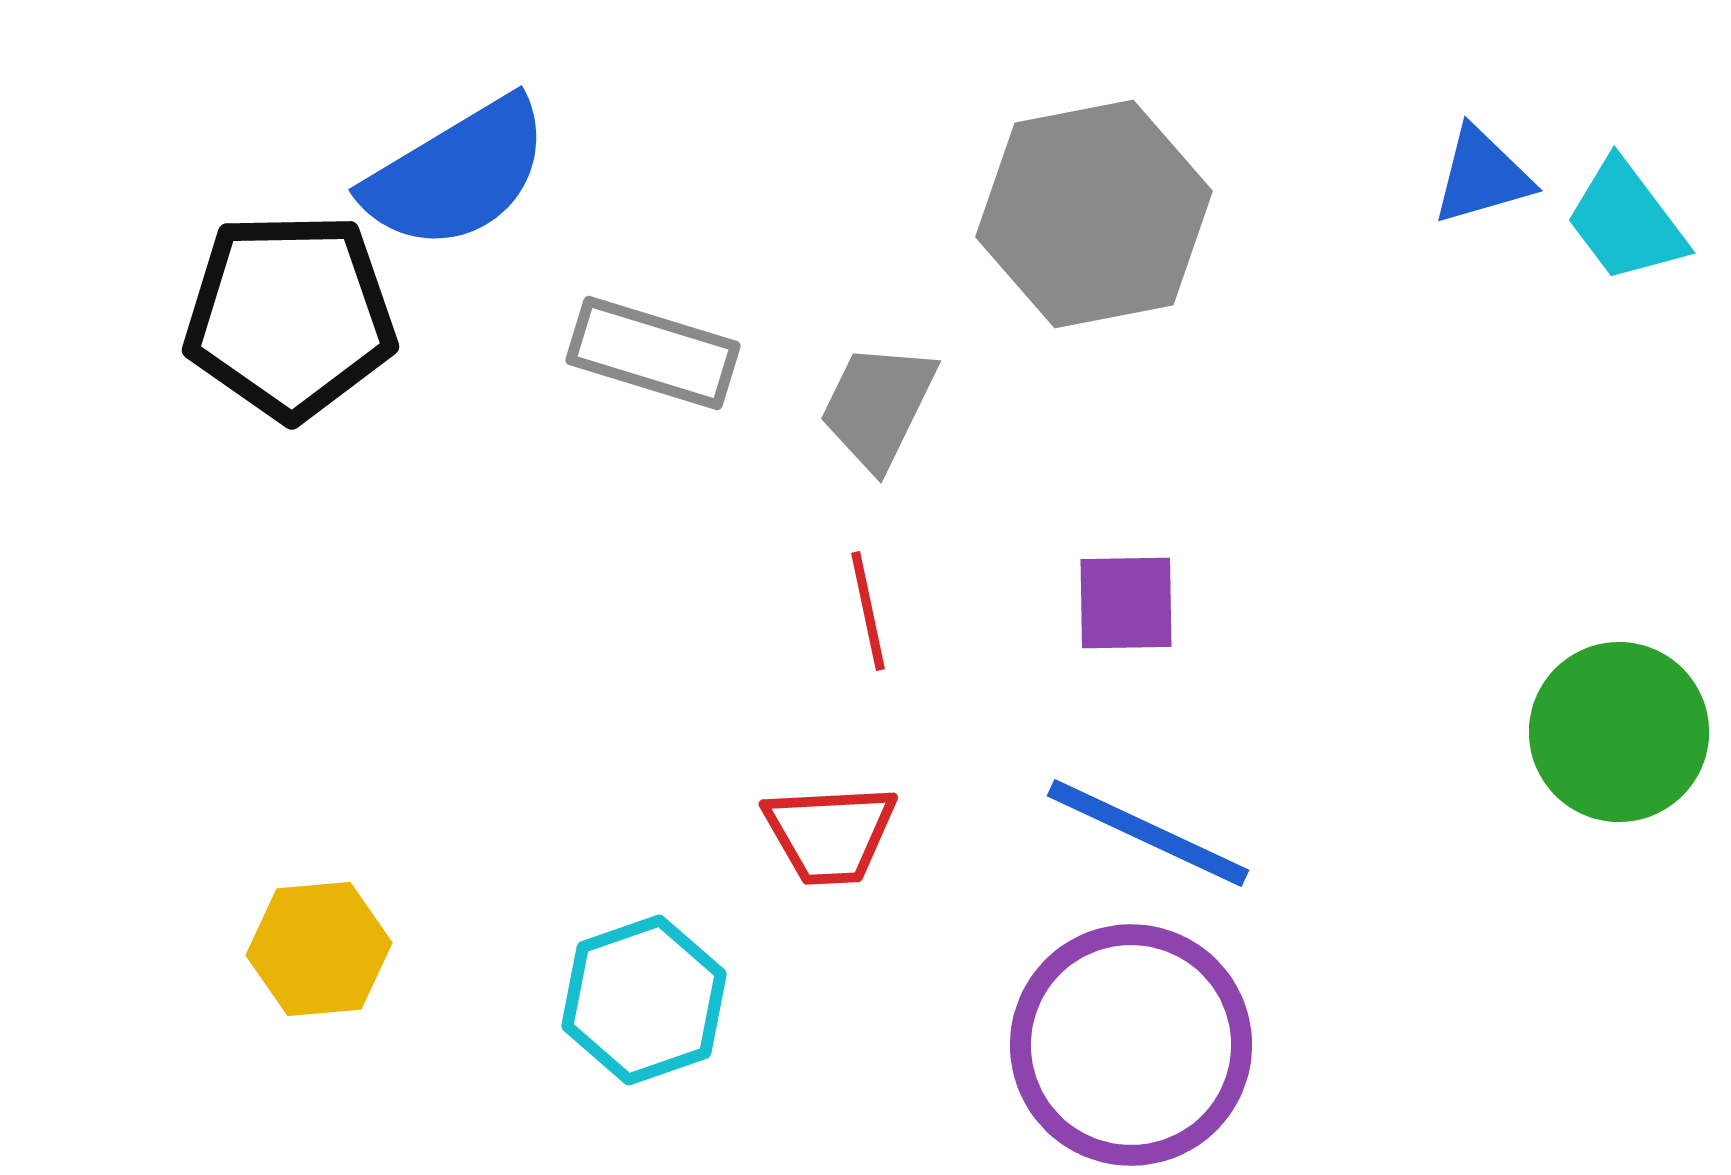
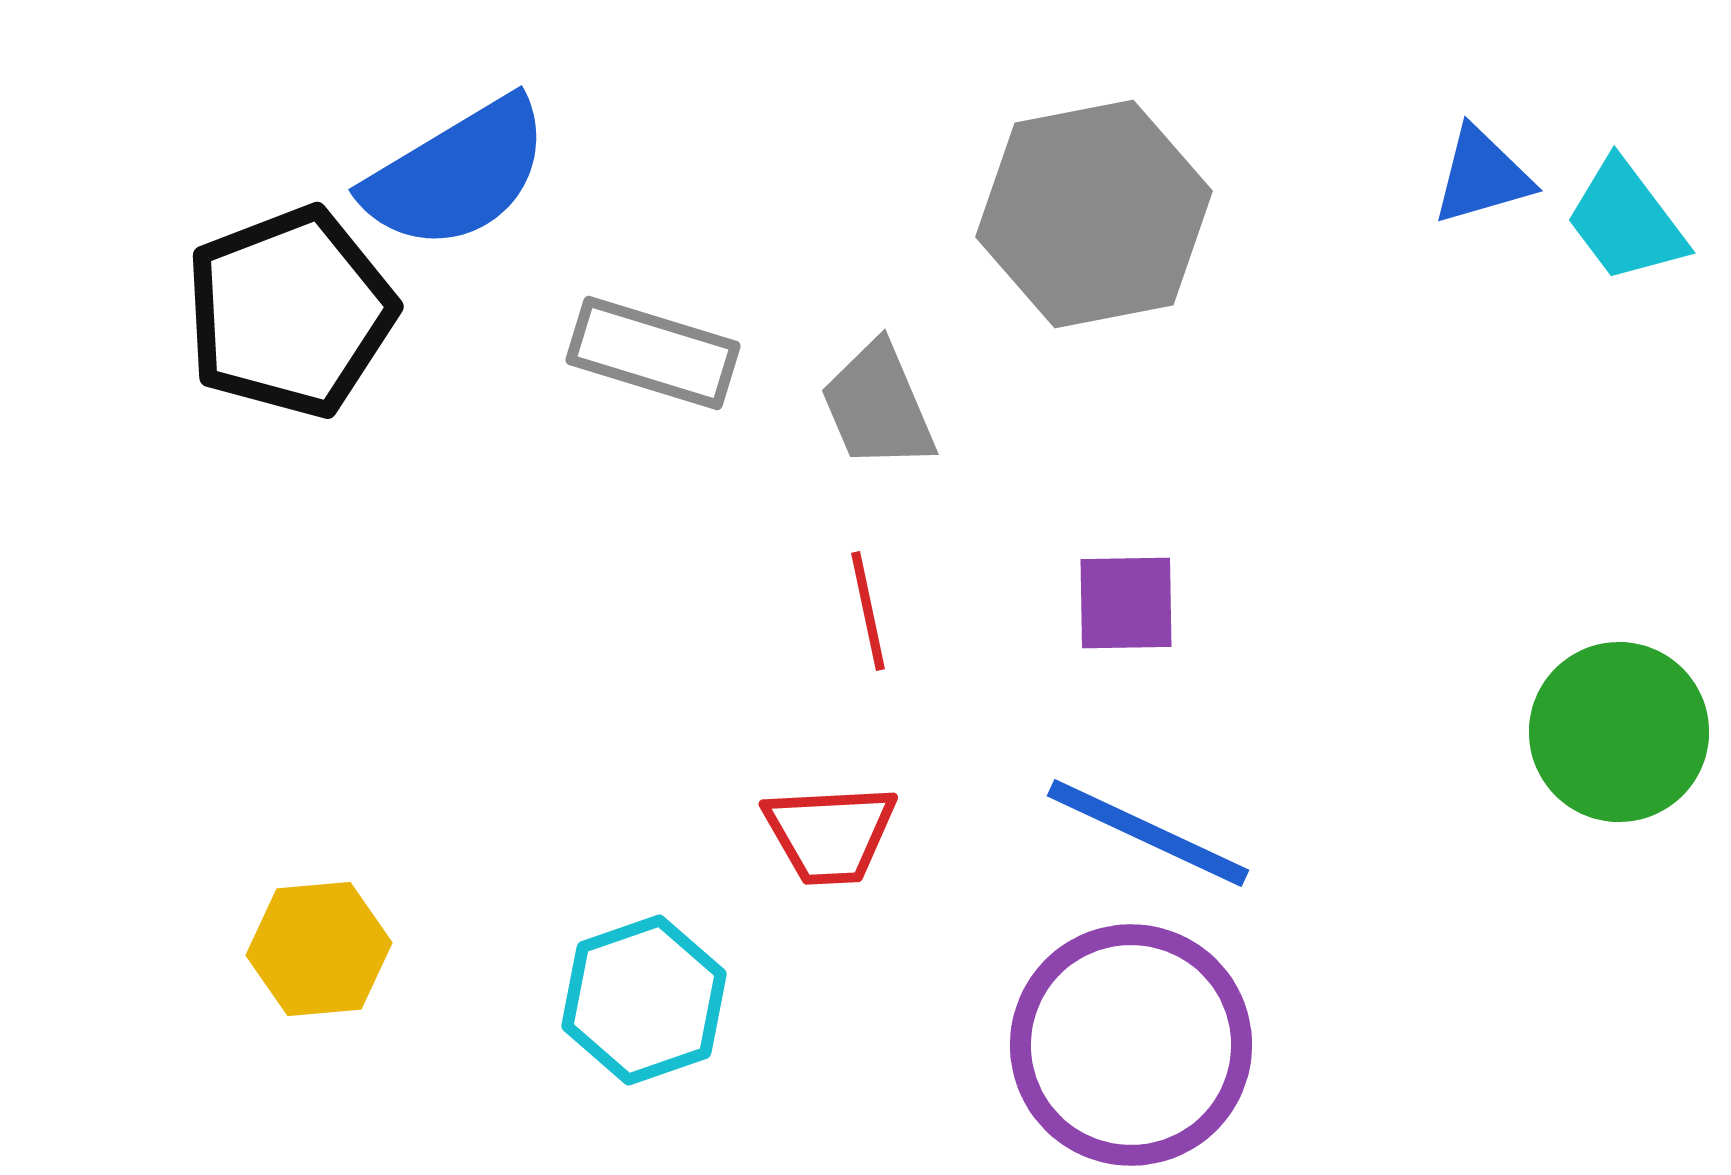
black pentagon: moved 4 px up; rotated 20 degrees counterclockwise
gray trapezoid: rotated 49 degrees counterclockwise
